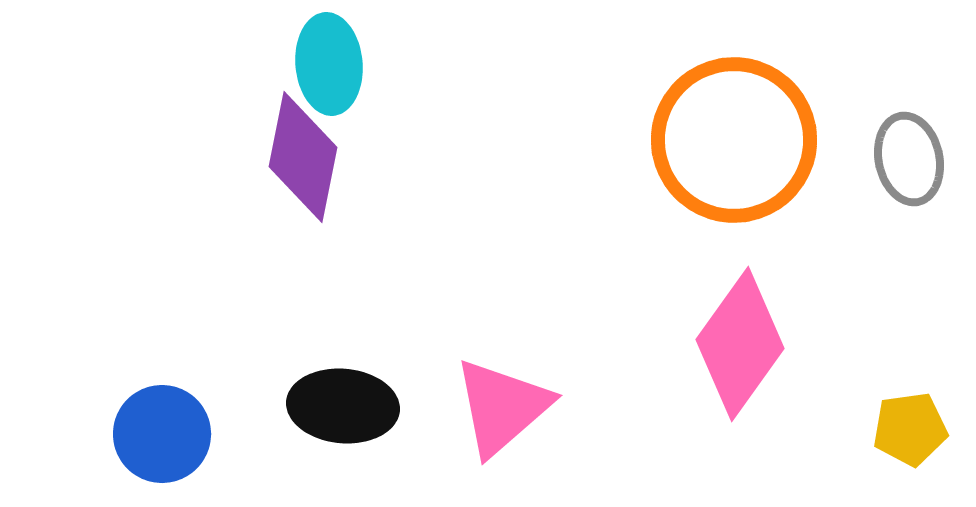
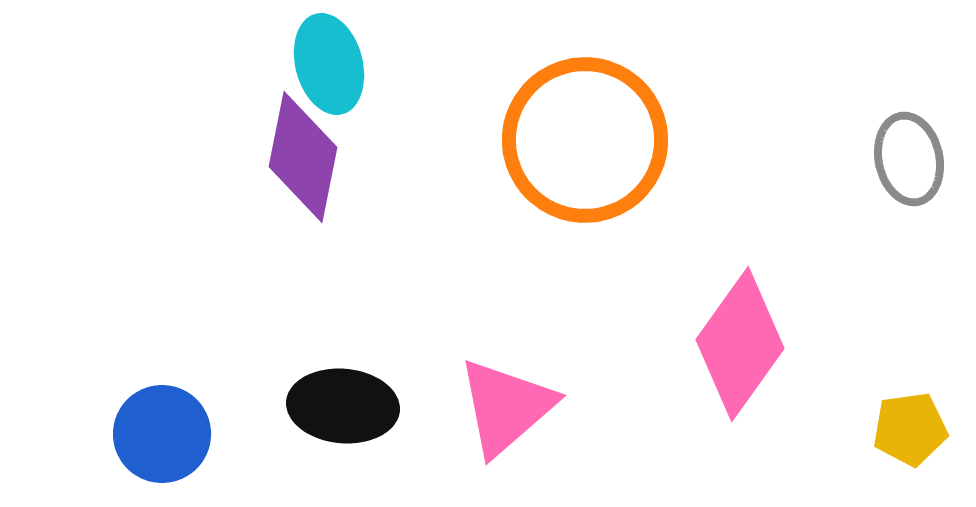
cyan ellipse: rotated 10 degrees counterclockwise
orange circle: moved 149 px left
pink triangle: moved 4 px right
